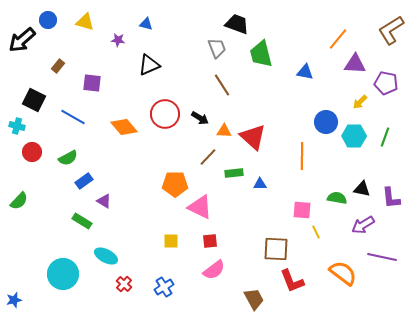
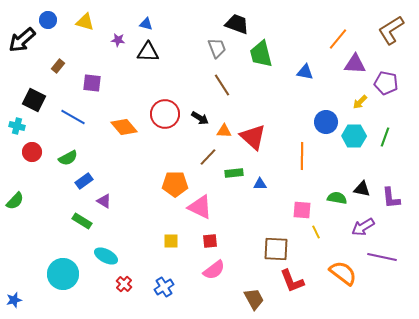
black triangle at (149, 65): moved 1 px left, 13 px up; rotated 25 degrees clockwise
green semicircle at (19, 201): moved 4 px left
purple arrow at (363, 225): moved 2 px down
